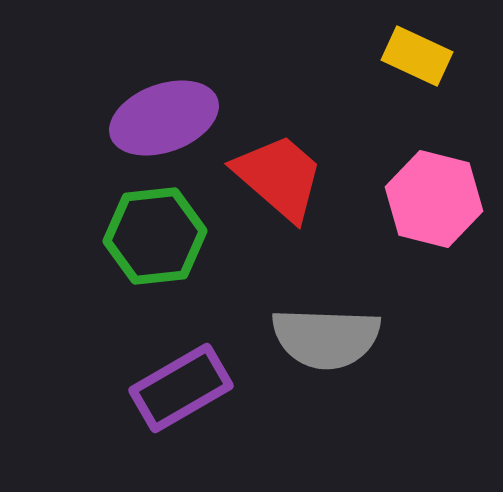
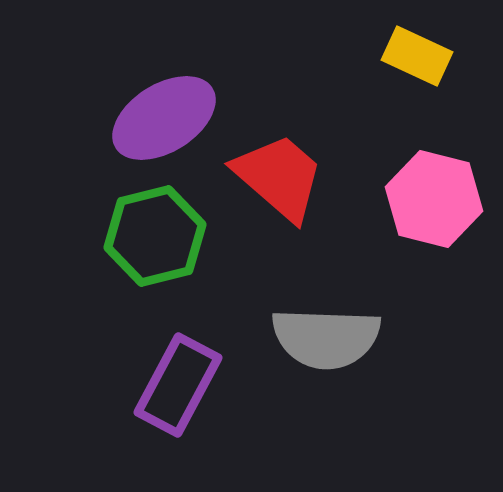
purple ellipse: rotated 12 degrees counterclockwise
green hexagon: rotated 8 degrees counterclockwise
purple rectangle: moved 3 px left, 3 px up; rotated 32 degrees counterclockwise
